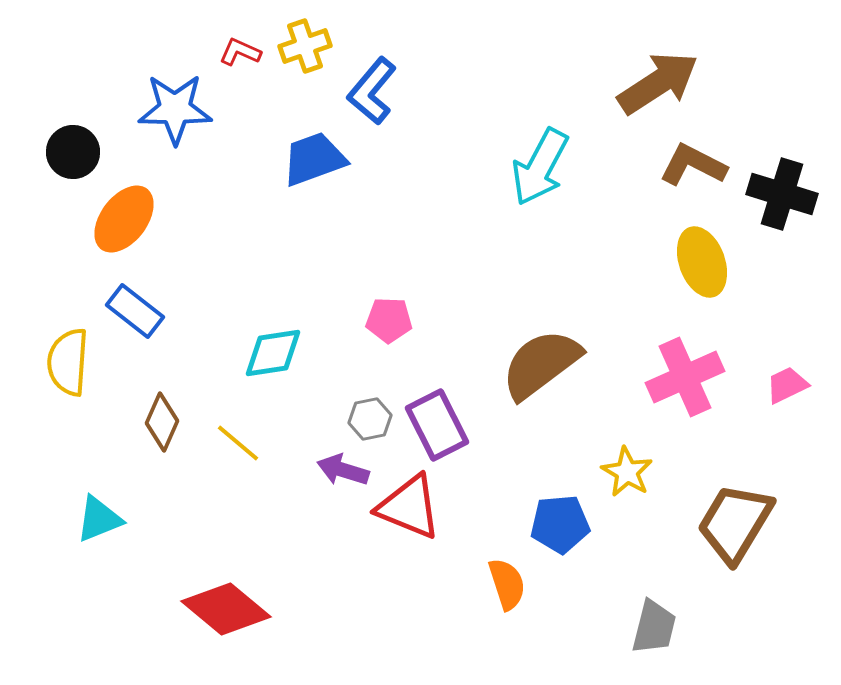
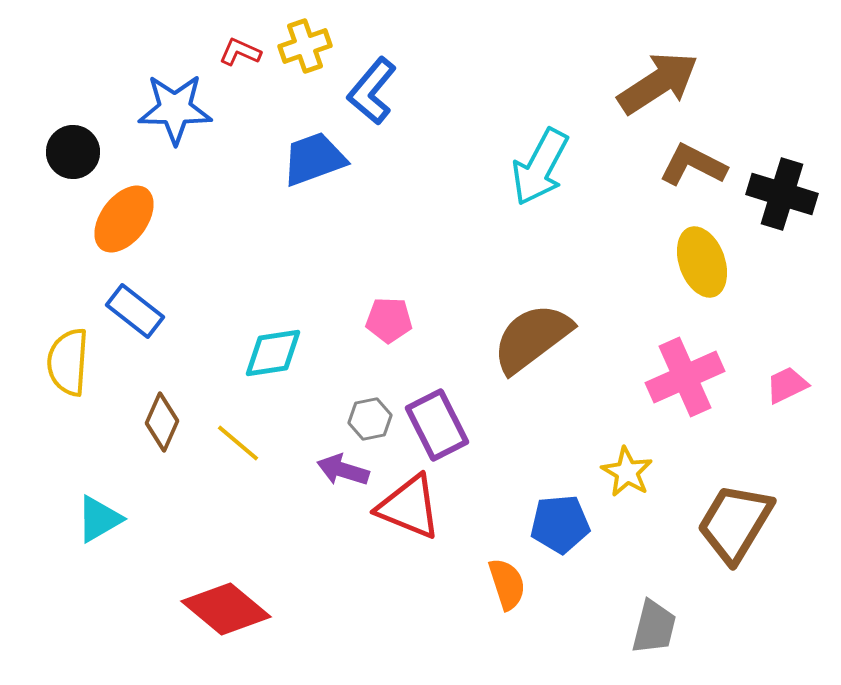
brown semicircle: moved 9 px left, 26 px up
cyan triangle: rotated 8 degrees counterclockwise
